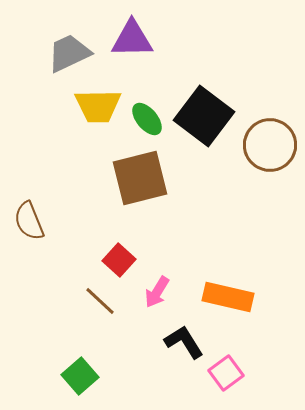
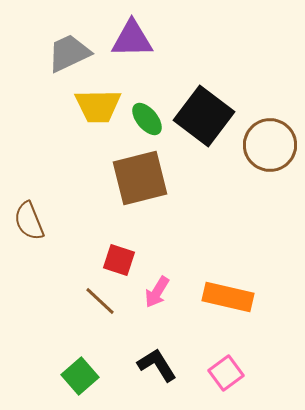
red square: rotated 24 degrees counterclockwise
black L-shape: moved 27 px left, 23 px down
